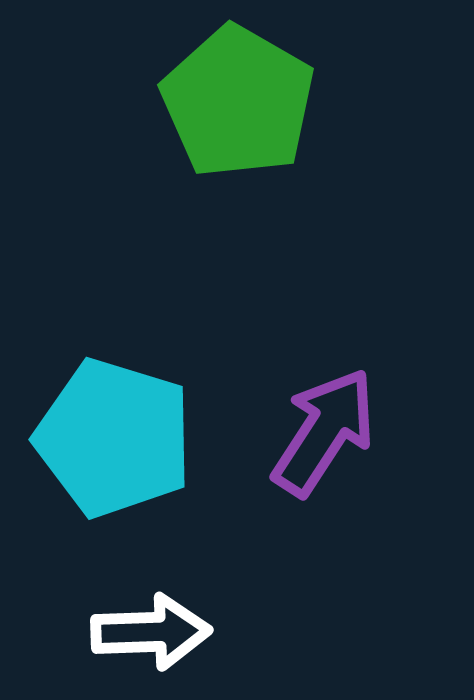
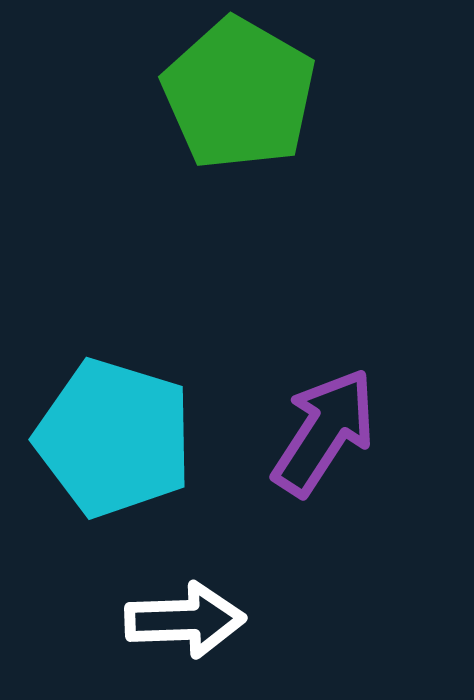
green pentagon: moved 1 px right, 8 px up
white arrow: moved 34 px right, 12 px up
